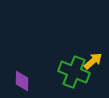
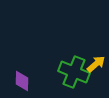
yellow arrow: moved 3 px right, 3 px down
